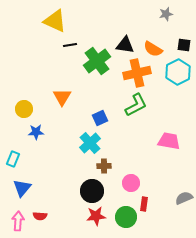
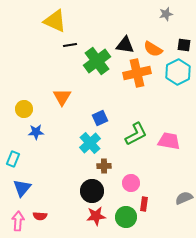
green L-shape: moved 29 px down
